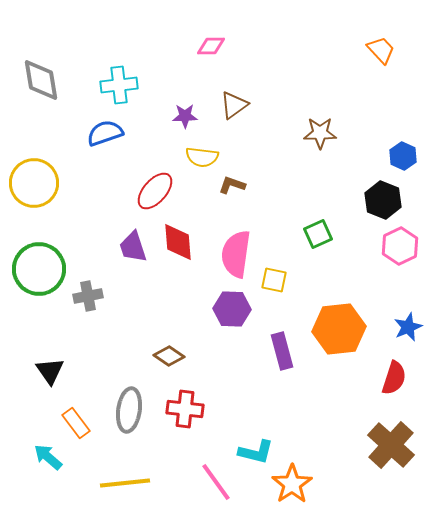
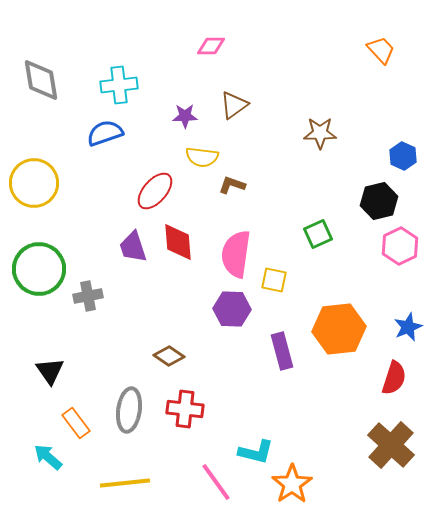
black hexagon: moved 4 px left, 1 px down; rotated 24 degrees clockwise
